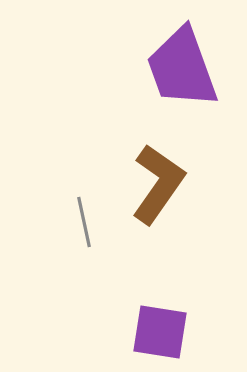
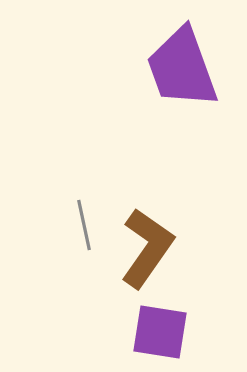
brown L-shape: moved 11 px left, 64 px down
gray line: moved 3 px down
